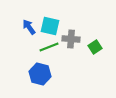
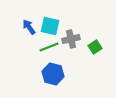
gray cross: rotated 18 degrees counterclockwise
blue hexagon: moved 13 px right
